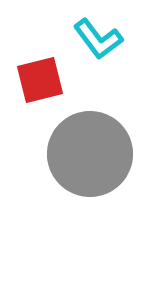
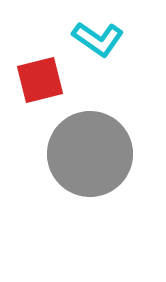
cyan L-shape: rotated 18 degrees counterclockwise
